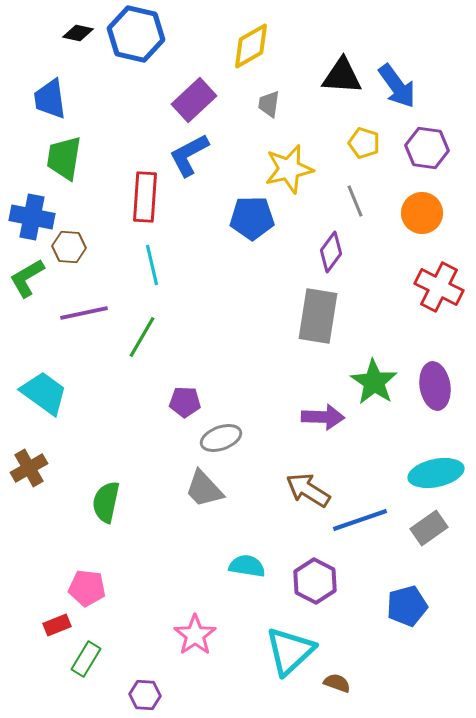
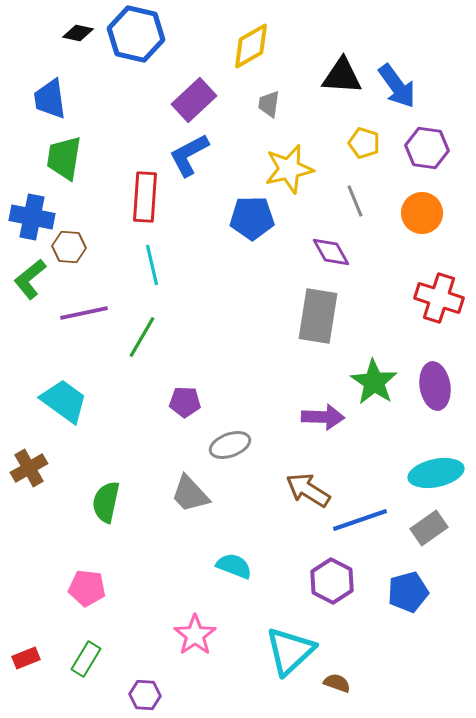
purple diamond at (331, 252): rotated 66 degrees counterclockwise
green L-shape at (27, 278): moved 3 px right, 1 px down; rotated 9 degrees counterclockwise
red cross at (439, 287): moved 11 px down; rotated 9 degrees counterclockwise
cyan trapezoid at (44, 393): moved 20 px right, 8 px down
gray ellipse at (221, 438): moved 9 px right, 7 px down
gray trapezoid at (204, 489): moved 14 px left, 5 px down
cyan semicircle at (247, 566): moved 13 px left; rotated 12 degrees clockwise
purple hexagon at (315, 581): moved 17 px right
blue pentagon at (407, 606): moved 1 px right, 14 px up
red rectangle at (57, 625): moved 31 px left, 33 px down
